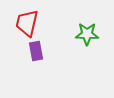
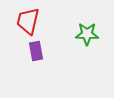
red trapezoid: moved 1 px right, 2 px up
